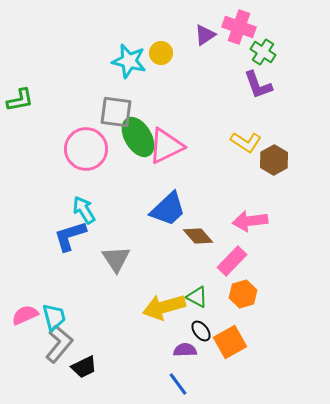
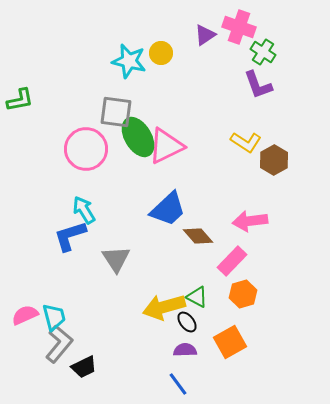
black ellipse: moved 14 px left, 9 px up
